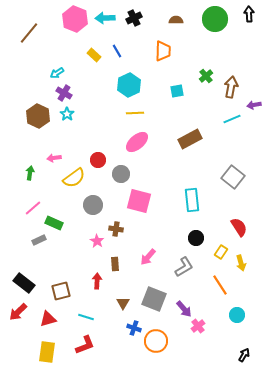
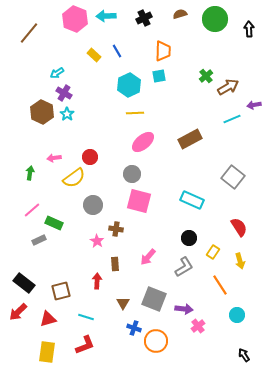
black arrow at (249, 14): moved 15 px down
cyan arrow at (105, 18): moved 1 px right, 2 px up
black cross at (134, 18): moved 10 px right
brown semicircle at (176, 20): moved 4 px right, 6 px up; rotated 16 degrees counterclockwise
brown arrow at (231, 87): moved 3 px left; rotated 50 degrees clockwise
cyan square at (177, 91): moved 18 px left, 15 px up
brown hexagon at (38, 116): moved 4 px right, 4 px up
pink ellipse at (137, 142): moved 6 px right
red circle at (98, 160): moved 8 px left, 3 px up
gray circle at (121, 174): moved 11 px right
cyan rectangle at (192, 200): rotated 60 degrees counterclockwise
pink line at (33, 208): moved 1 px left, 2 px down
black circle at (196, 238): moved 7 px left
yellow rectangle at (221, 252): moved 8 px left
yellow arrow at (241, 263): moved 1 px left, 2 px up
purple arrow at (184, 309): rotated 42 degrees counterclockwise
black arrow at (244, 355): rotated 64 degrees counterclockwise
